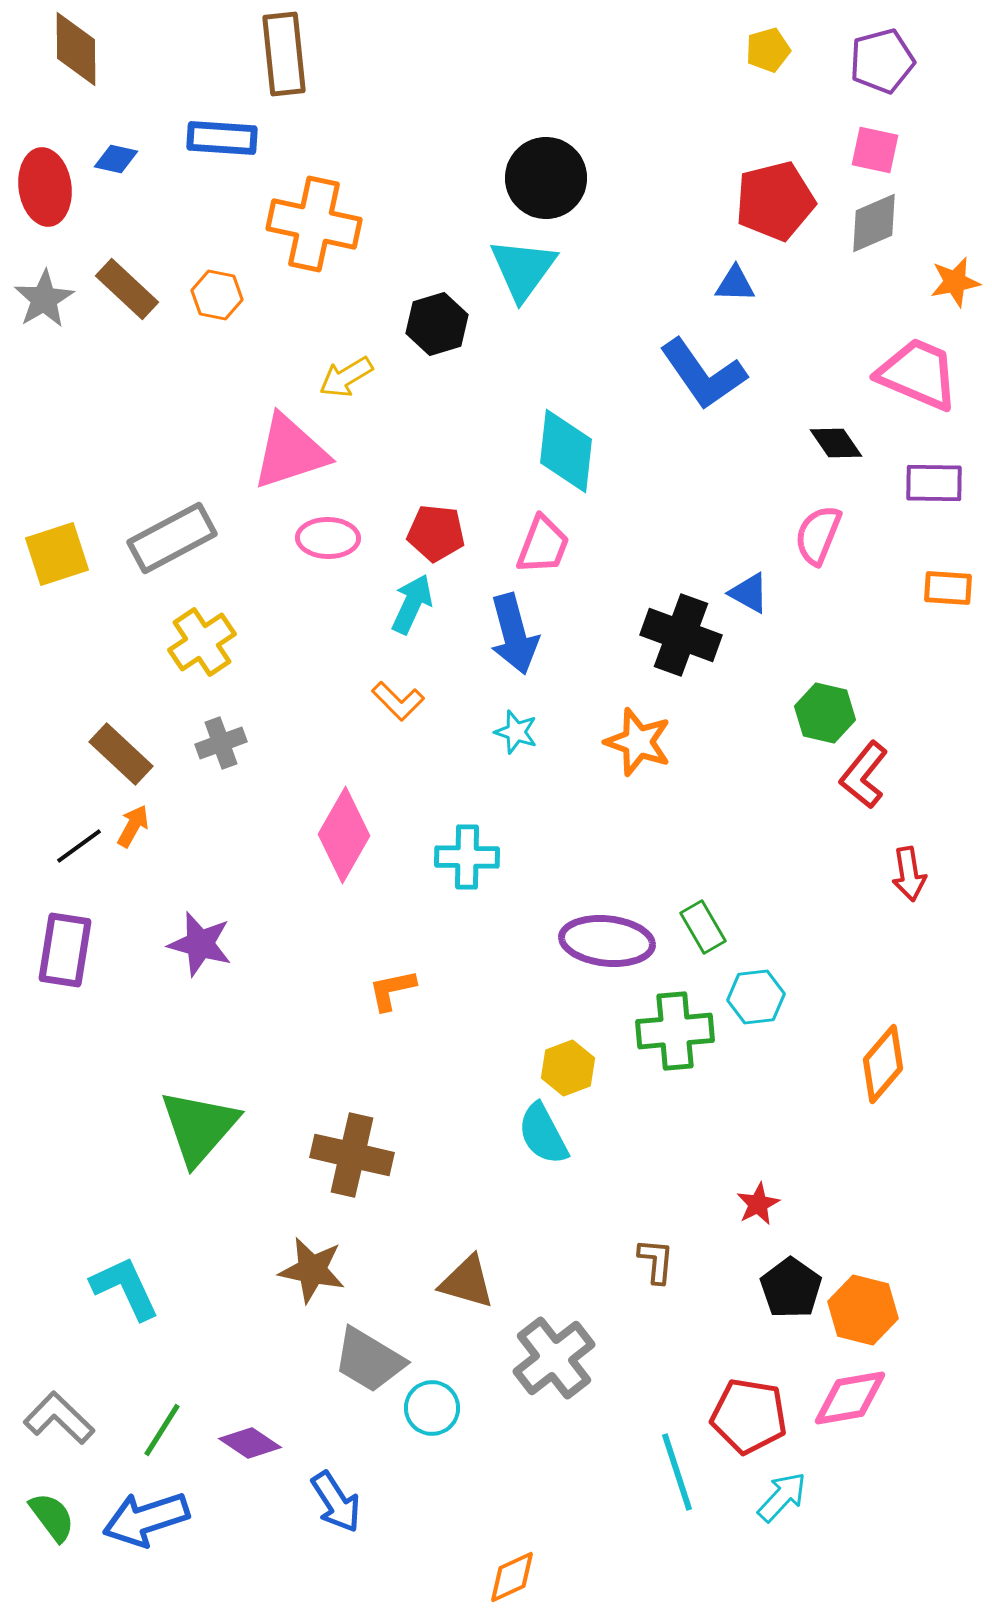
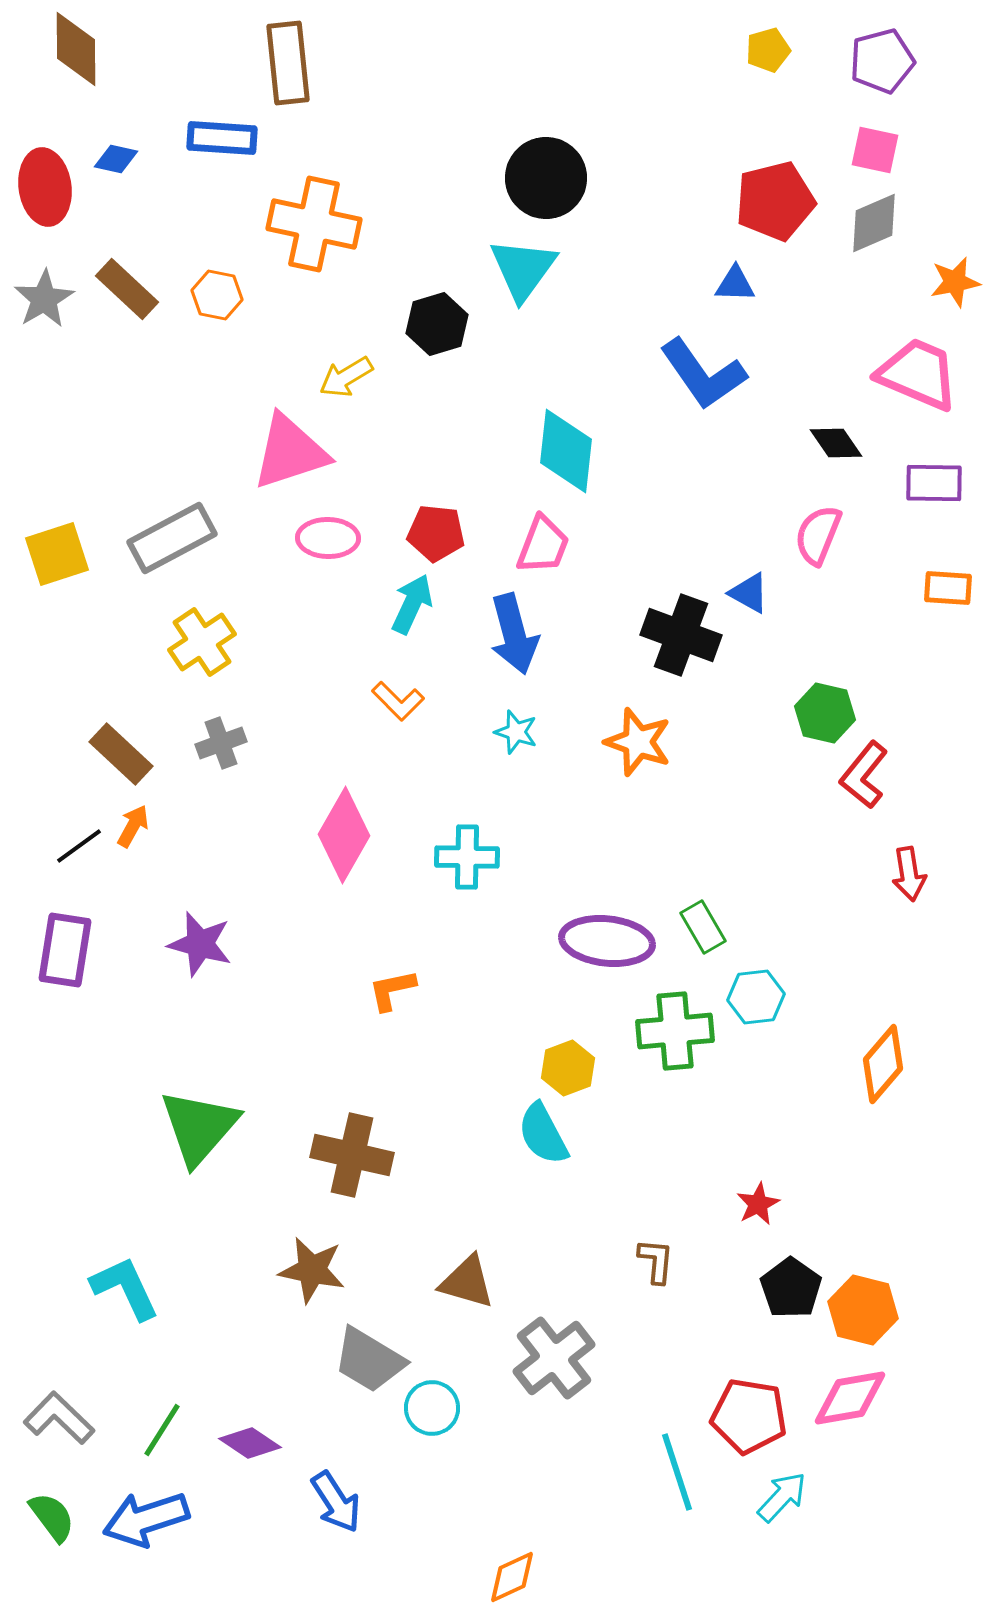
brown rectangle at (284, 54): moved 4 px right, 9 px down
